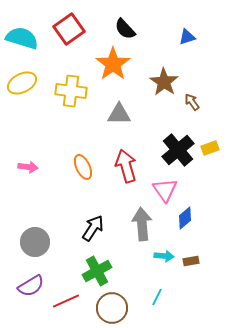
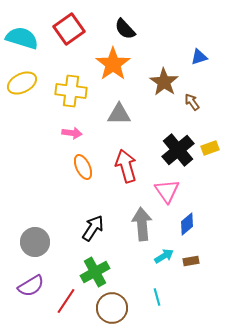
blue triangle: moved 12 px right, 20 px down
pink arrow: moved 44 px right, 34 px up
pink triangle: moved 2 px right, 1 px down
blue diamond: moved 2 px right, 6 px down
cyan arrow: rotated 36 degrees counterclockwise
green cross: moved 2 px left, 1 px down
cyan line: rotated 42 degrees counterclockwise
red line: rotated 32 degrees counterclockwise
